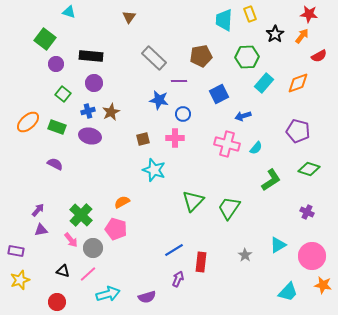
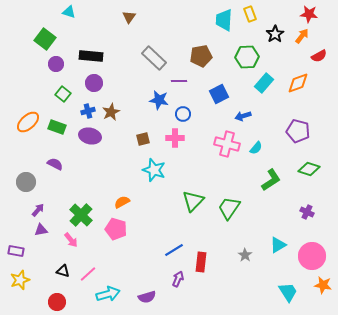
gray circle at (93, 248): moved 67 px left, 66 px up
cyan trapezoid at (288, 292): rotated 75 degrees counterclockwise
